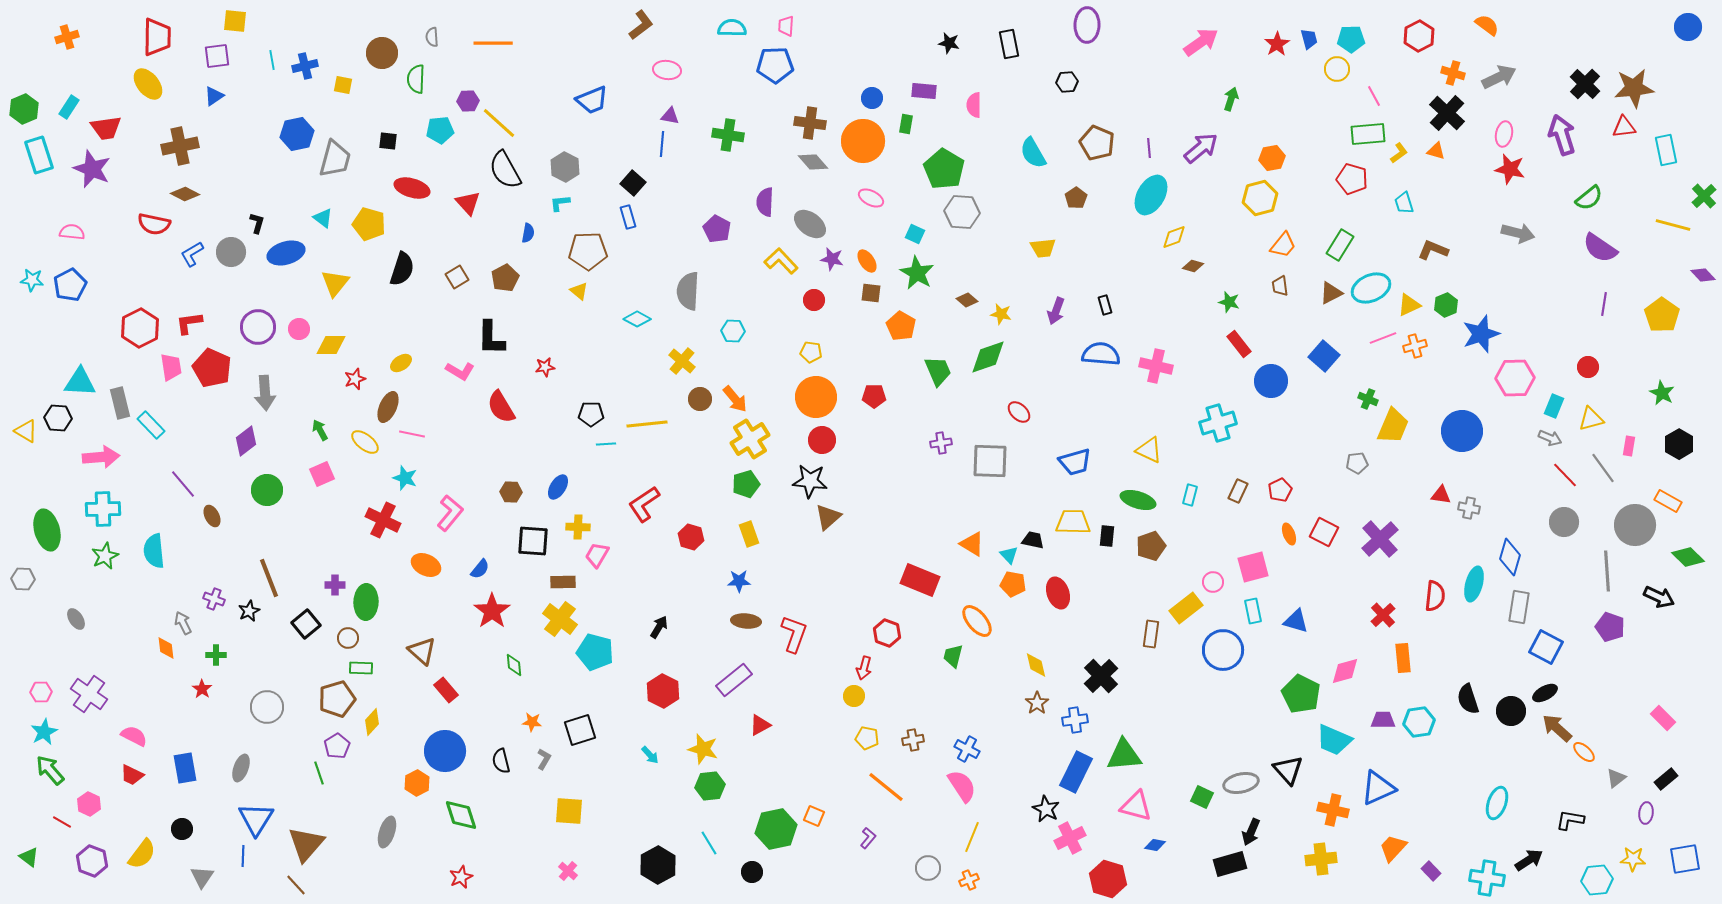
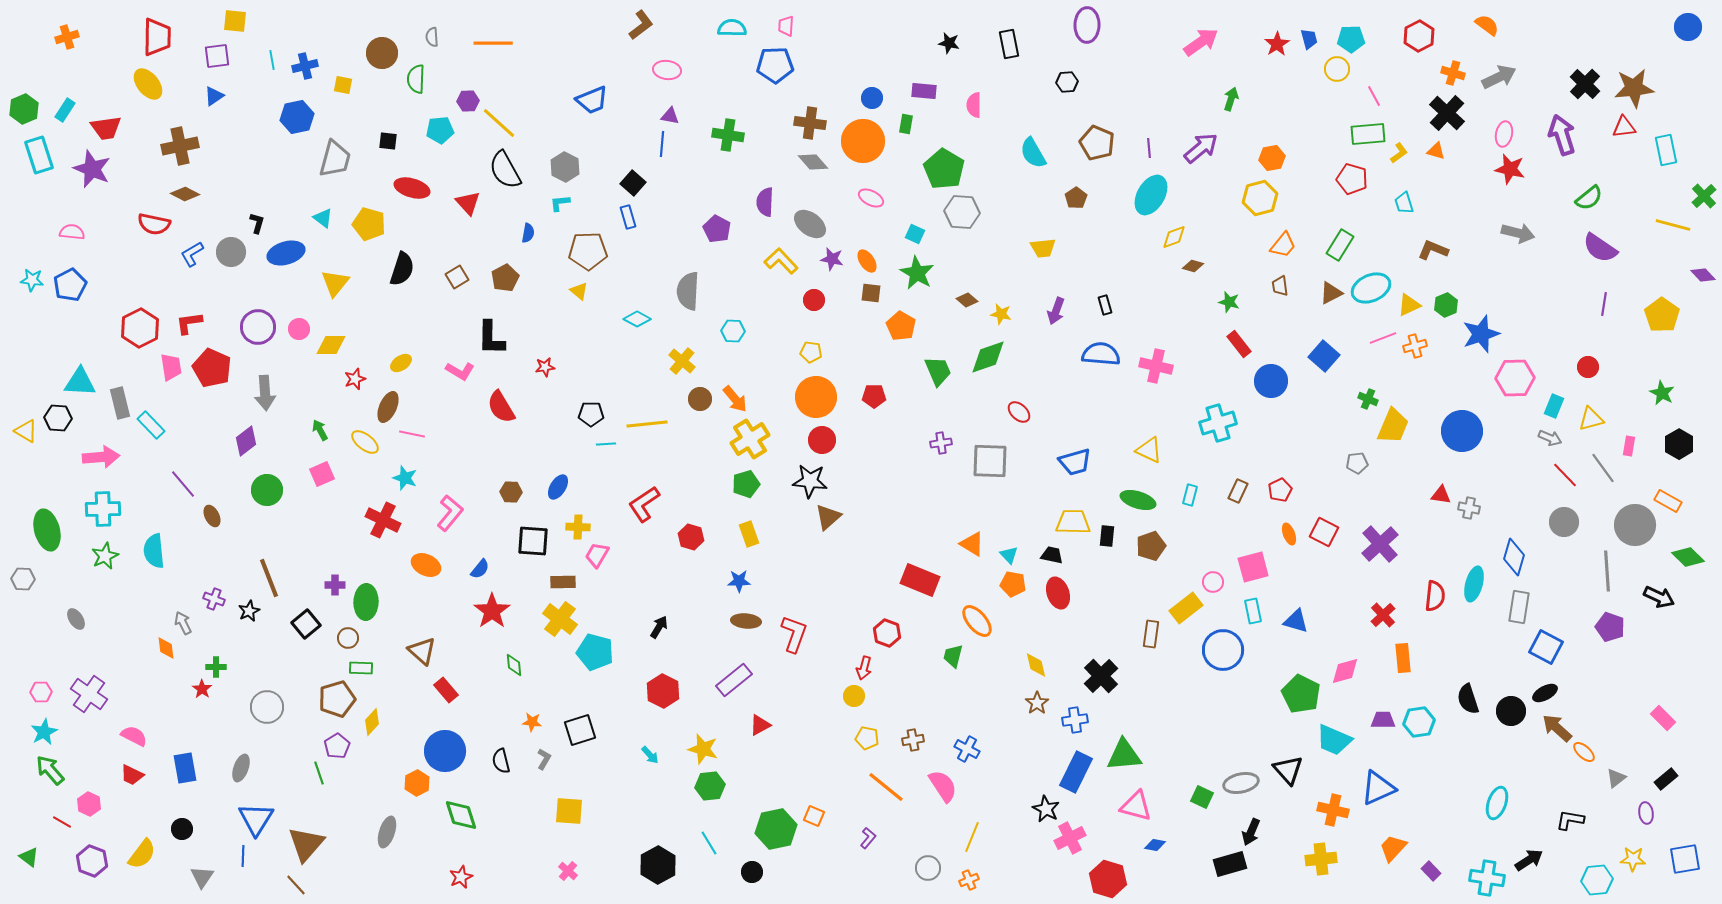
cyan rectangle at (69, 107): moved 4 px left, 3 px down
blue hexagon at (297, 134): moved 17 px up
purple cross at (1380, 539): moved 5 px down
black trapezoid at (1033, 540): moved 19 px right, 15 px down
blue diamond at (1510, 557): moved 4 px right
green cross at (216, 655): moved 12 px down
pink semicircle at (962, 786): moved 19 px left
purple ellipse at (1646, 813): rotated 15 degrees counterclockwise
